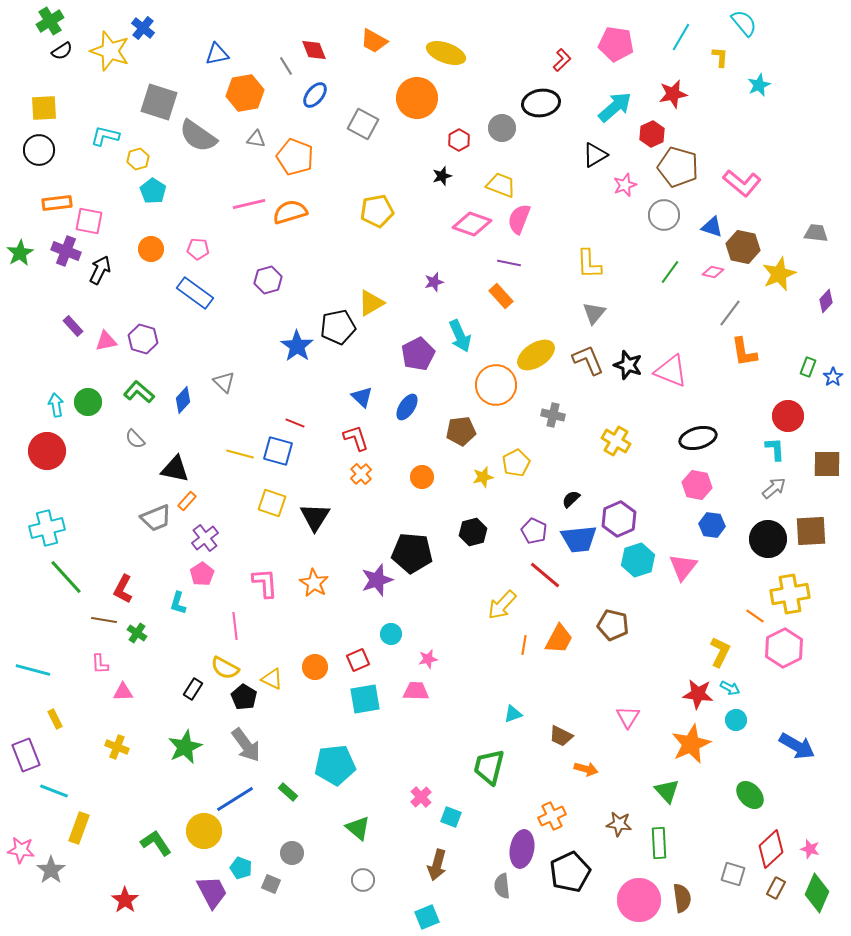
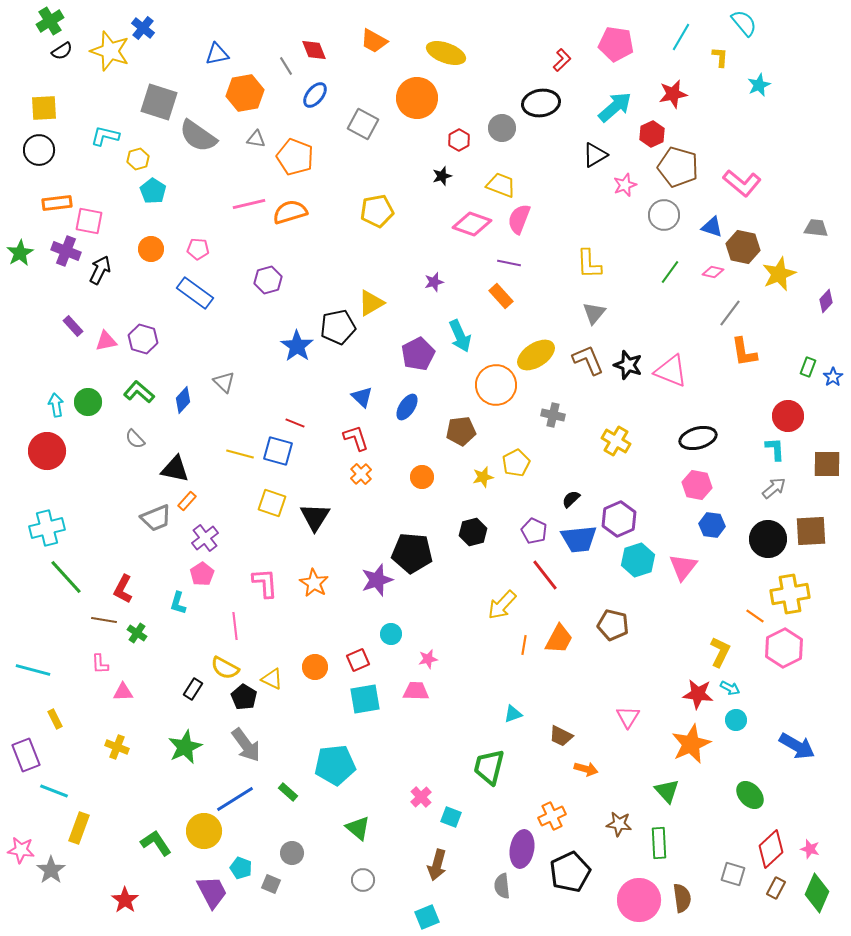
gray trapezoid at (816, 233): moved 5 px up
red line at (545, 575): rotated 12 degrees clockwise
